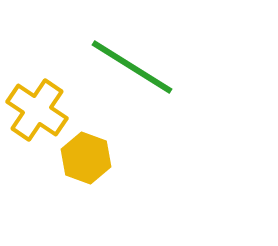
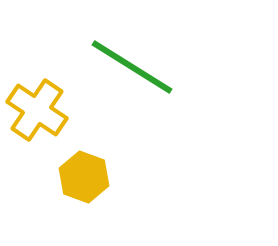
yellow hexagon: moved 2 px left, 19 px down
